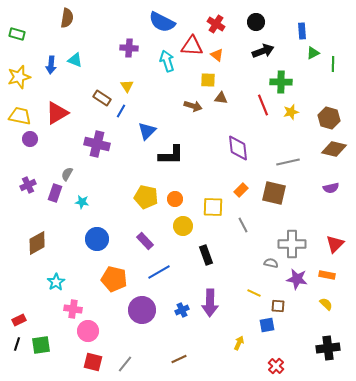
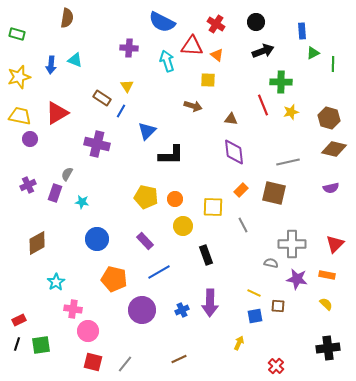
brown triangle at (221, 98): moved 10 px right, 21 px down
purple diamond at (238, 148): moved 4 px left, 4 px down
blue square at (267, 325): moved 12 px left, 9 px up
